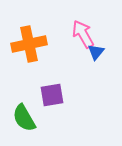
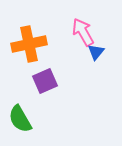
pink arrow: moved 2 px up
purple square: moved 7 px left, 14 px up; rotated 15 degrees counterclockwise
green semicircle: moved 4 px left, 1 px down
